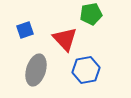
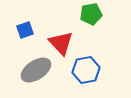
red triangle: moved 4 px left, 4 px down
gray ellipse: rotated 40 degrees clockwise
